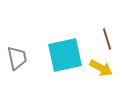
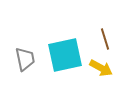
brown line: moved 2 px left
gray trapezoid: moved 8 px right, 1 px down
